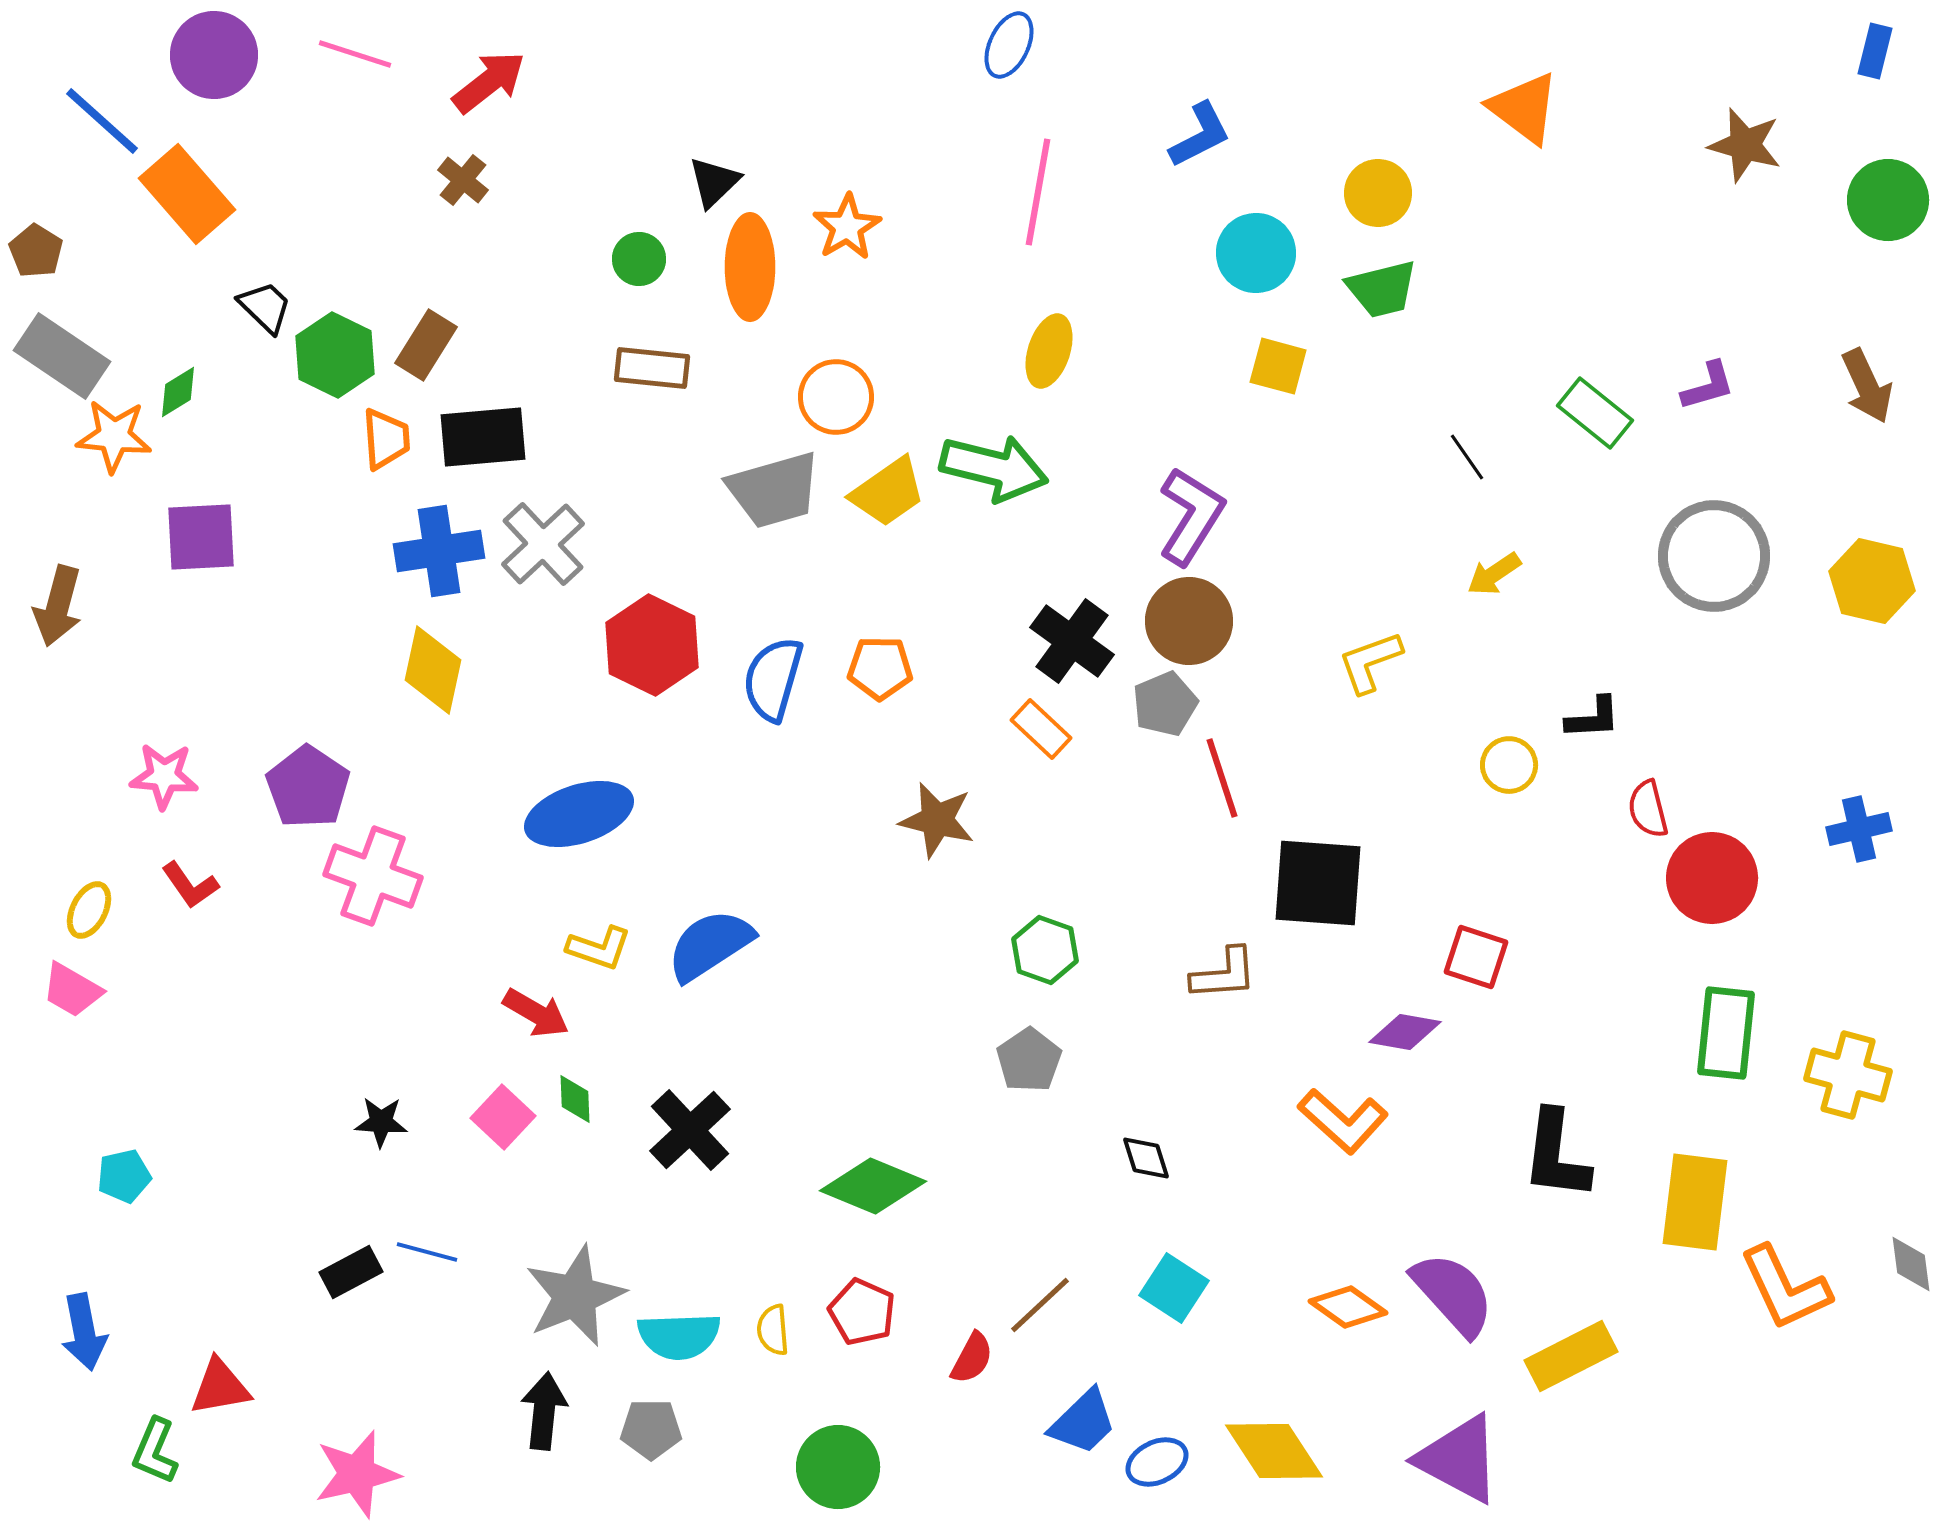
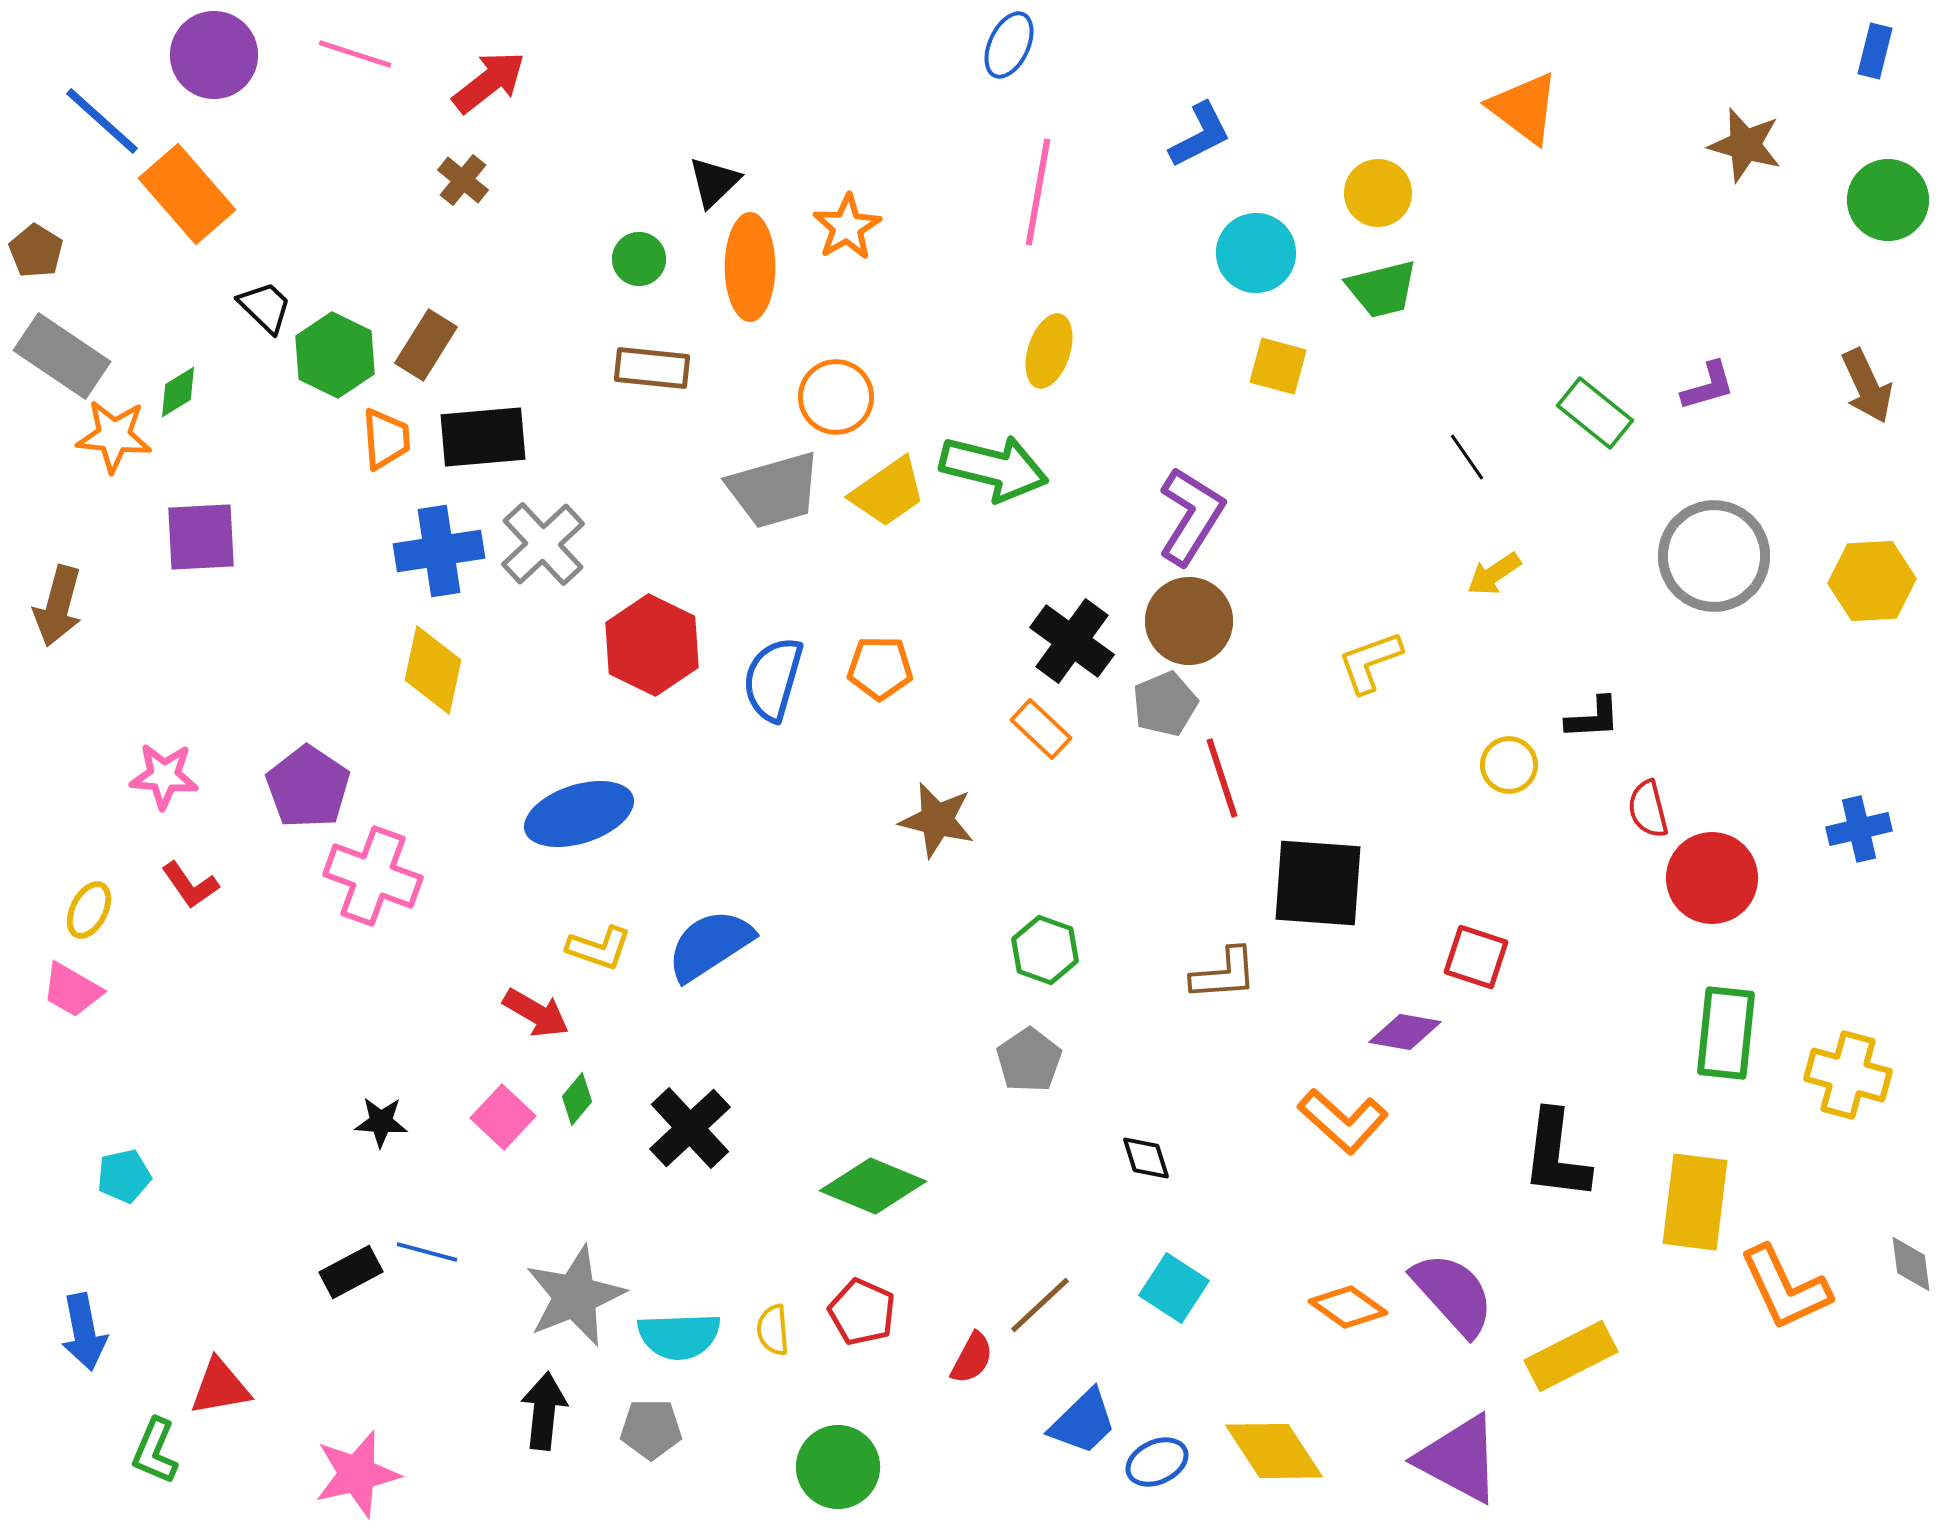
yellow hexagon at (1872, 581): rotated 16 degrees counterclockwise
green diamond at (575, 1099): moved 2 px right; rotated 42 degrees clockwise
black cross at (690, 1130): moved 2 px up
